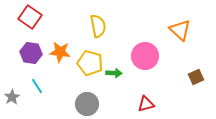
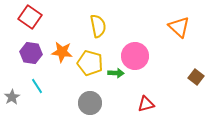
orange triangle: moved 1 px left, 3 px up
orange star: moved 2 px right
pink circle: moved 10 px left
green arrow: moved 2 px right
brown square: rotated 28 degrees counterclockwise
gray circle: moved 3 px right, 1 px up
